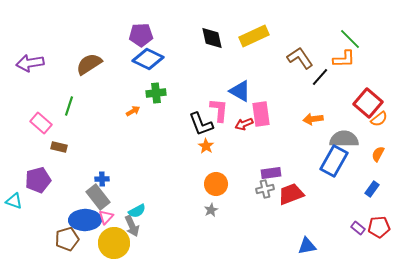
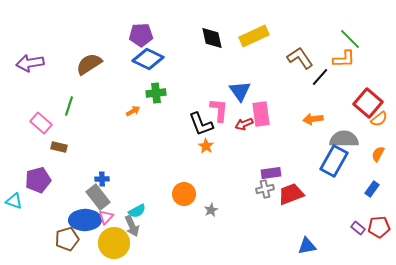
blue triangle at (240, 91): rotated 25 degrees clockwise
orange circle at (216, 184): moved 32 px left, 10 px down
